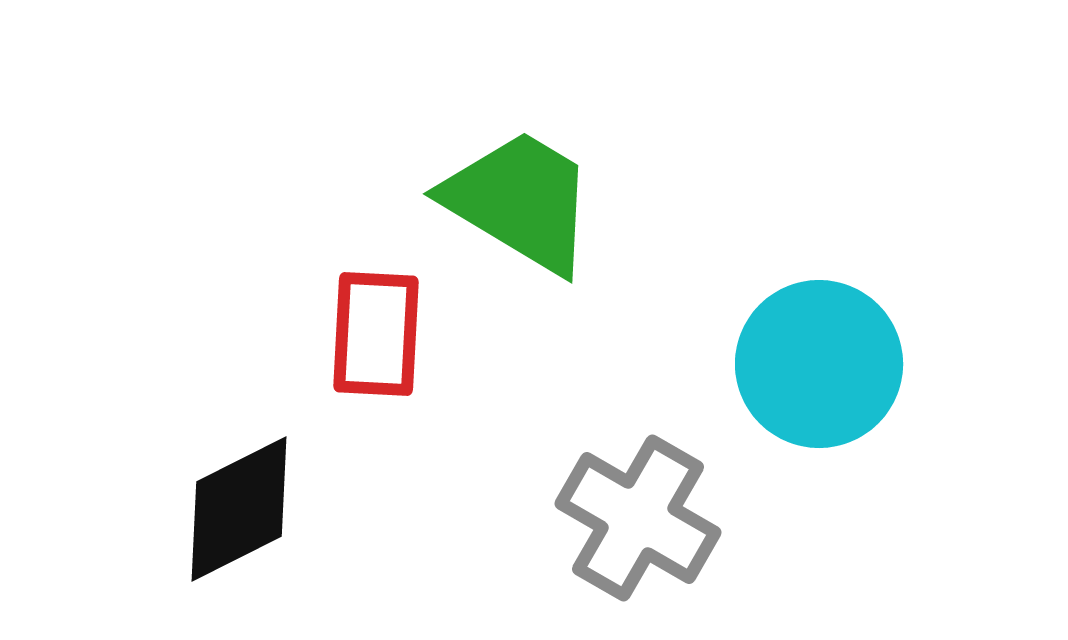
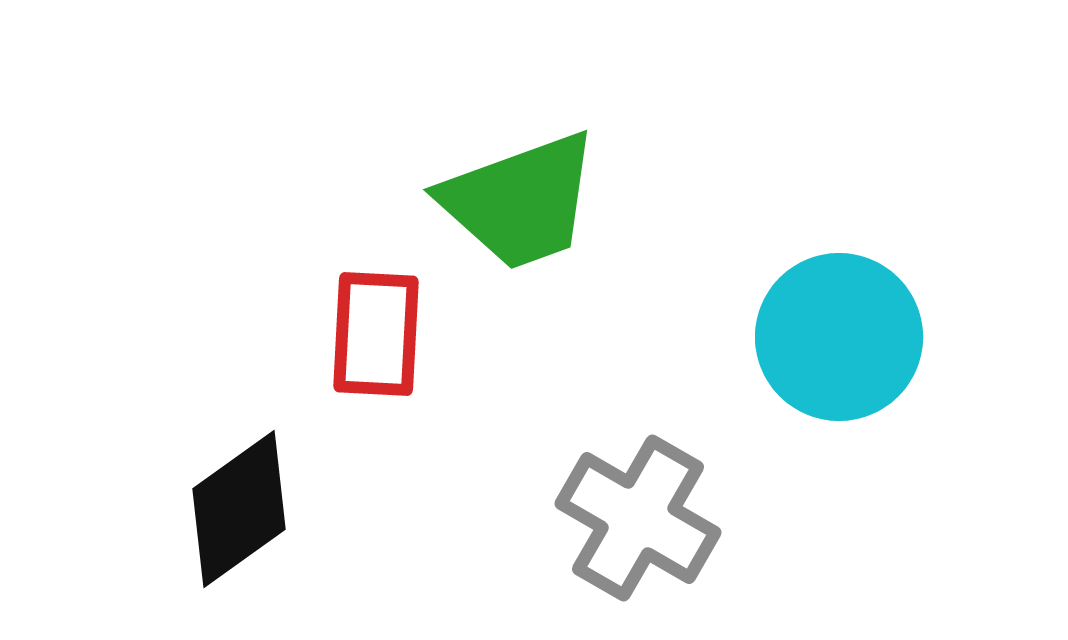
green trapezoid: rotated 129 degrees clockwise
cyan circle: moved 20 px right, 27 px up
black diamond: rotated 9 degrees counterclockwise
